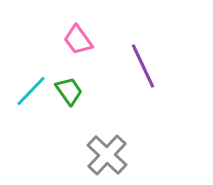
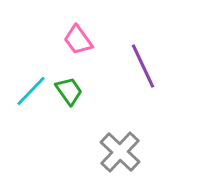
gray cross: moved 13 px right, 3 px up
